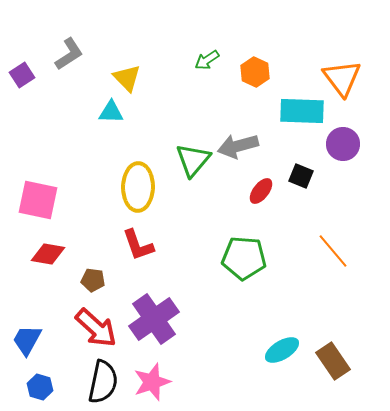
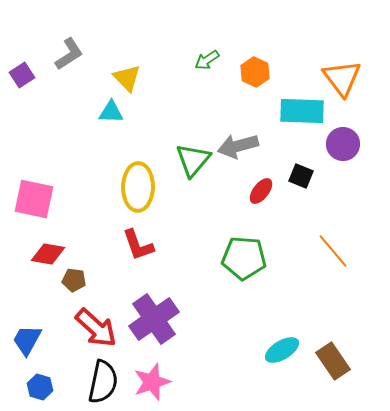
pink square: moved 4 px left, 1 px up
brown pentagon: moved 19 px left
